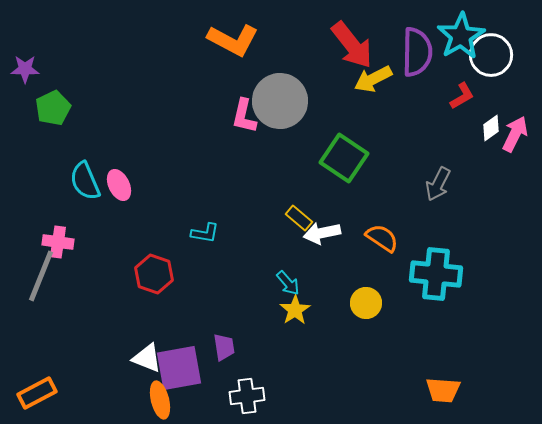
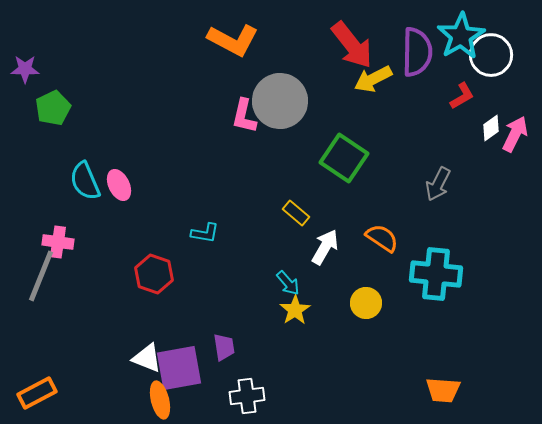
yellow rectangle: moved 3 px left, 5 px up
white arrow: moved 3 px right, 14 px down; rotated 132 degrees clockwise
